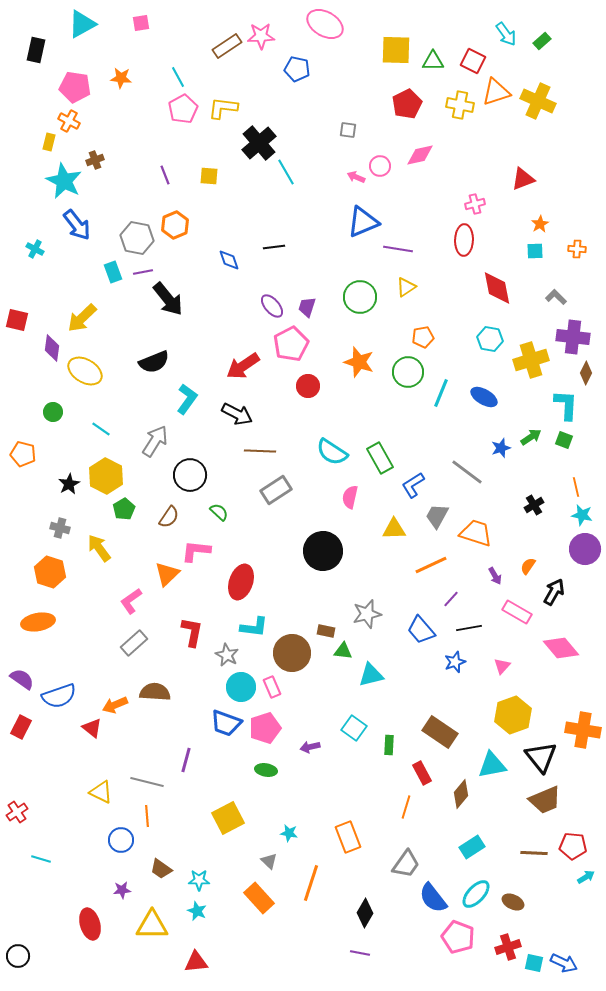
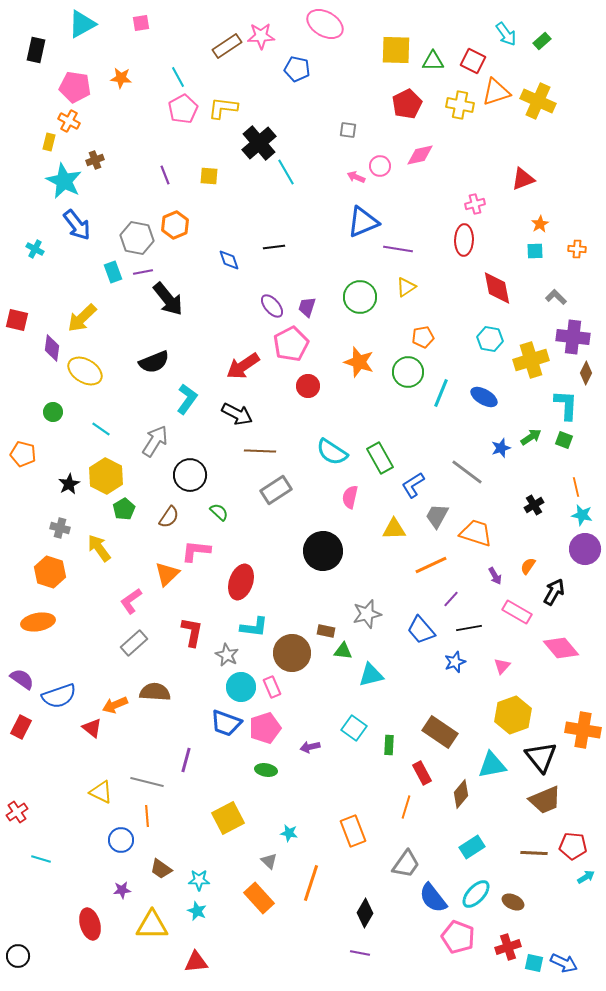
orange rectangle at (348, 837): moved 5 px right, 6 px up
